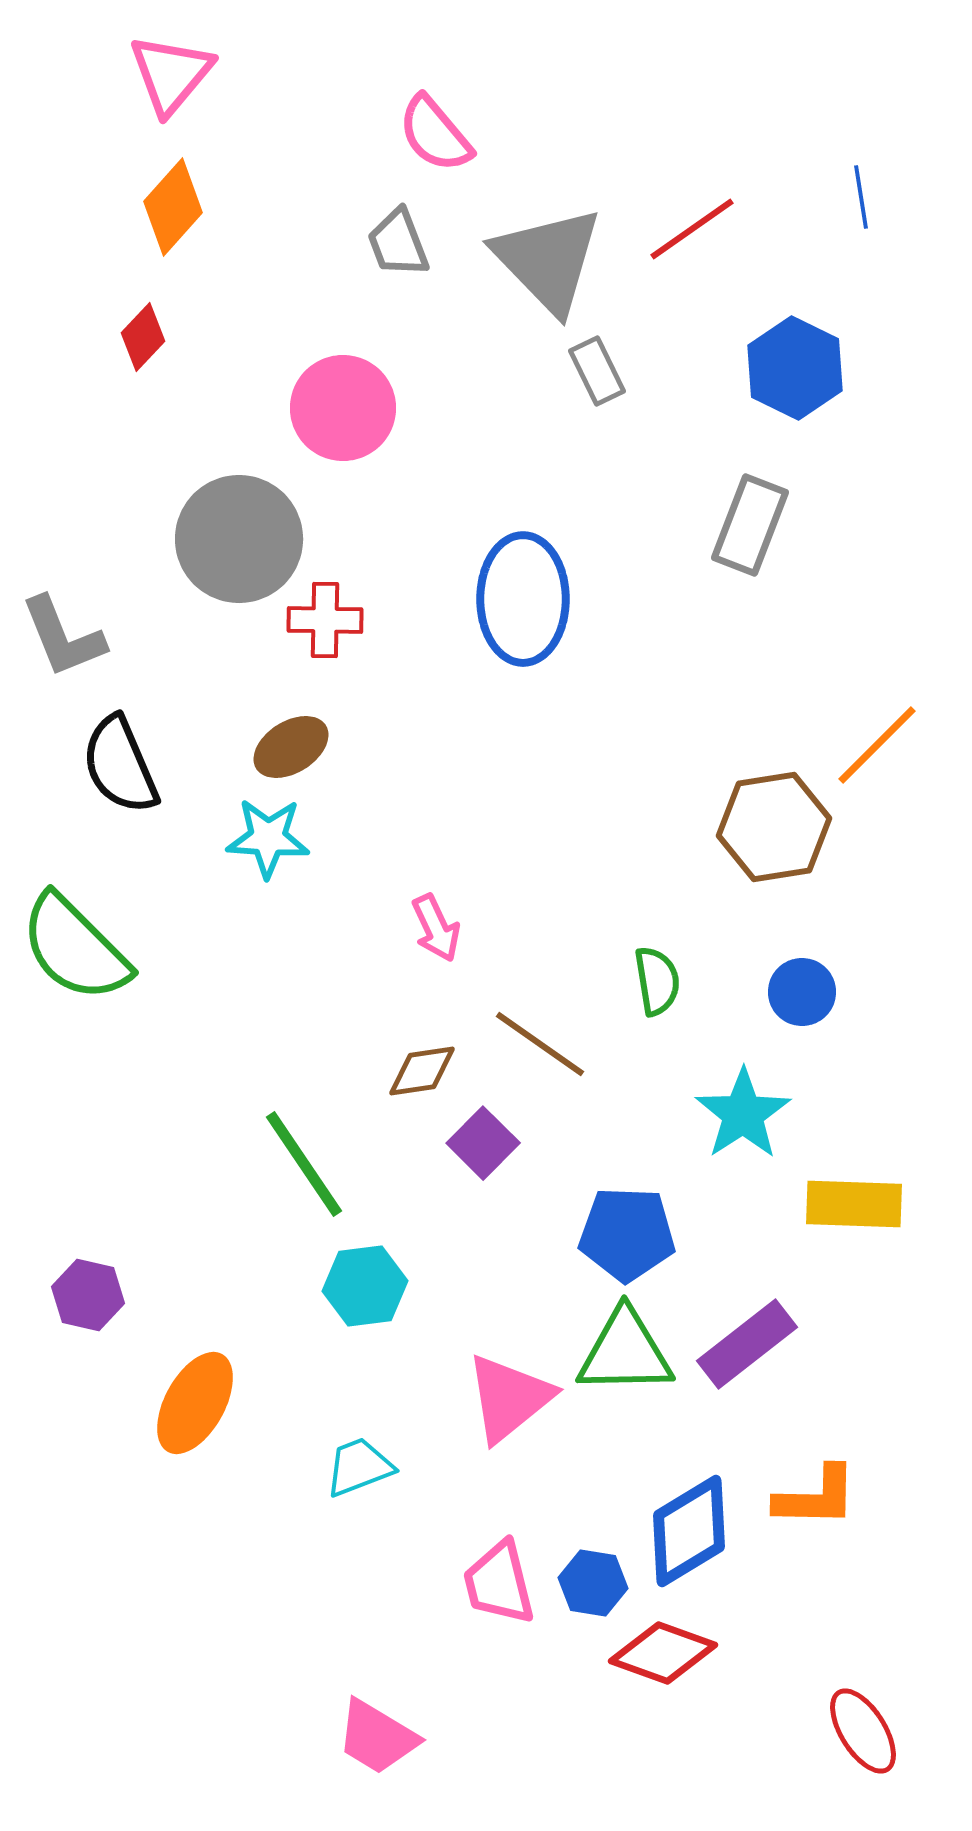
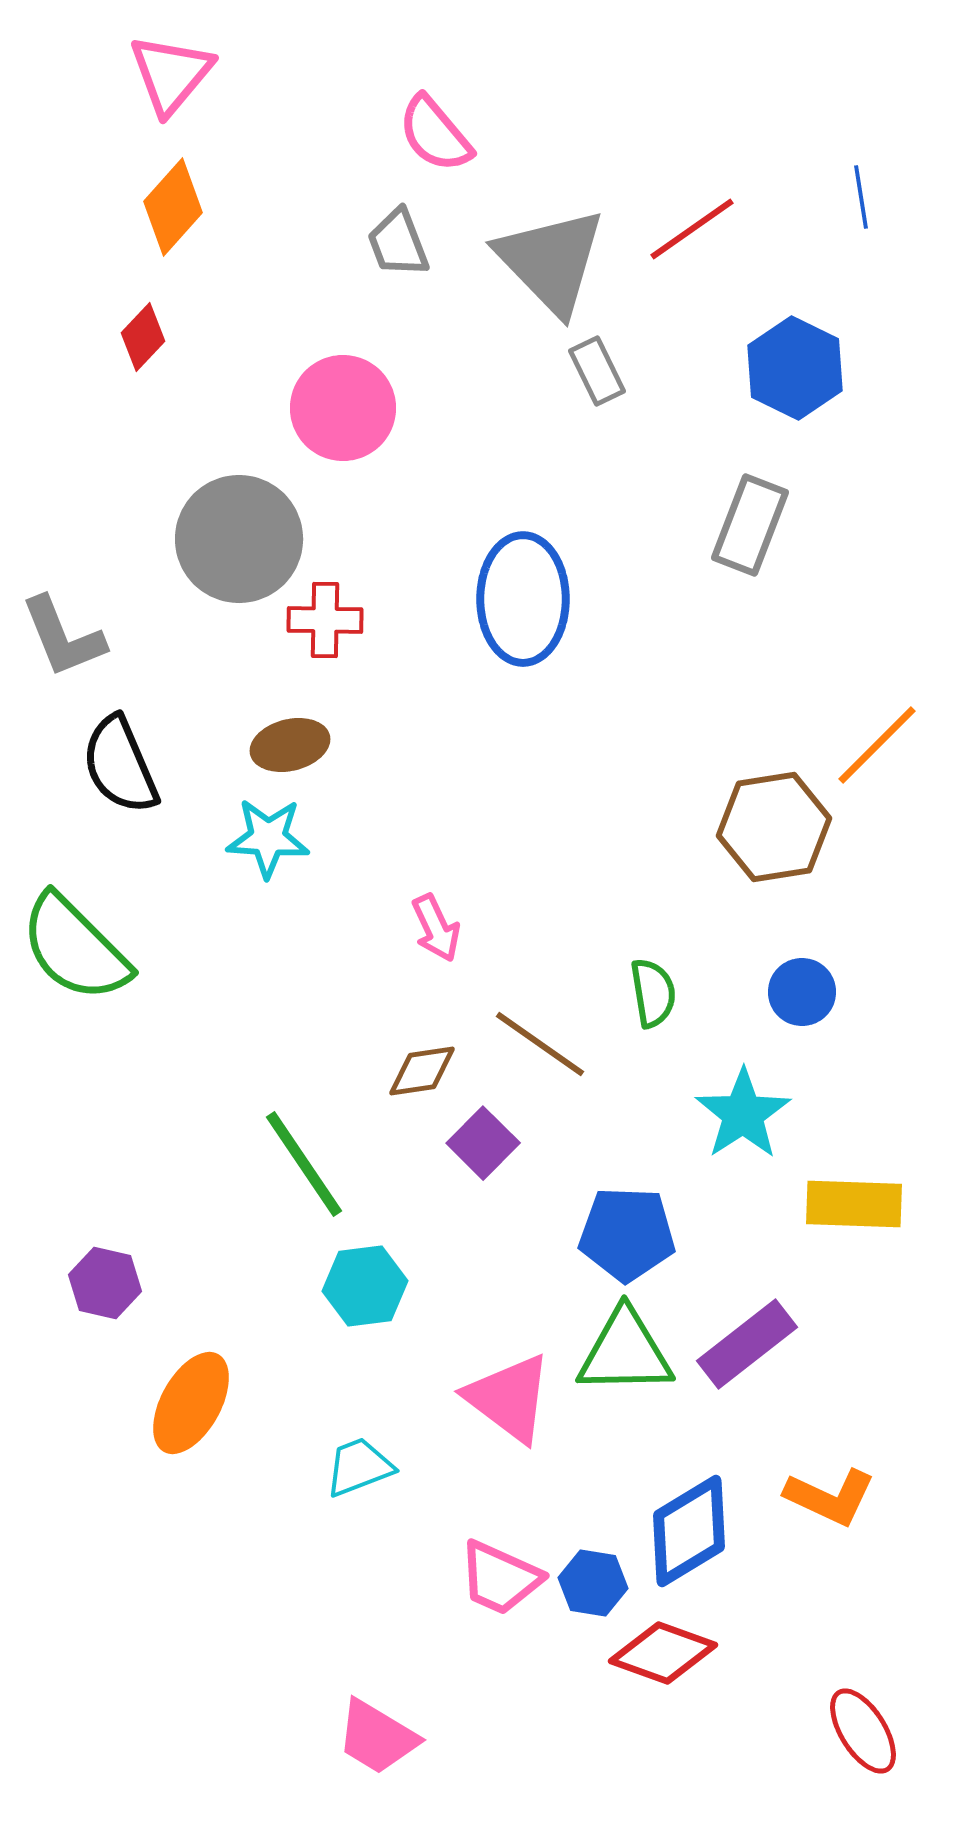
gray triangle at (548, 260): moved 3 px right, 1 px down
brown ellipse at (291, 747): moved 1 px left, 2 px up; rotated 18 degrees clockwise
green semicircle at (657, 981): moved 4 px left, 12 px down
purple hexagon at (88, 1295): moved 17 px right, 12 px up
pink triangle at (509, 1398): rotated 44 degrees counterclockwise
orange ellipse at (195, 1403): moved 4 px left
orange L-shape at (816, 1497): moved 14 px right; rotated 24 degrees clockwise
pink trapezoid at (499, 1583): moved 1 px right, 5 px up; rotated 52 degrees counterclockwise
